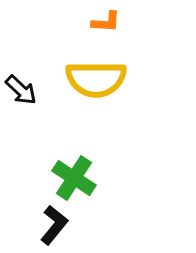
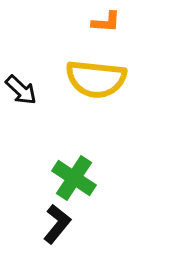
yellow semicircle: rotated 6 degrees clockwise
black L-shape: moved 3 px right, 1 px up
